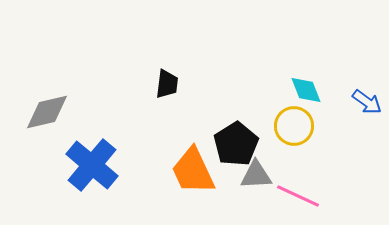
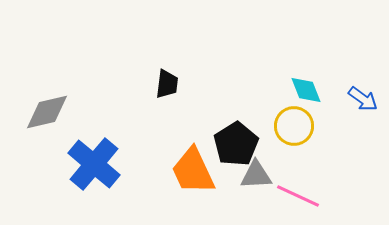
blue arrow: moved 4 px left, 3 px up
blue cross: moved 2 px right, 1 px up
